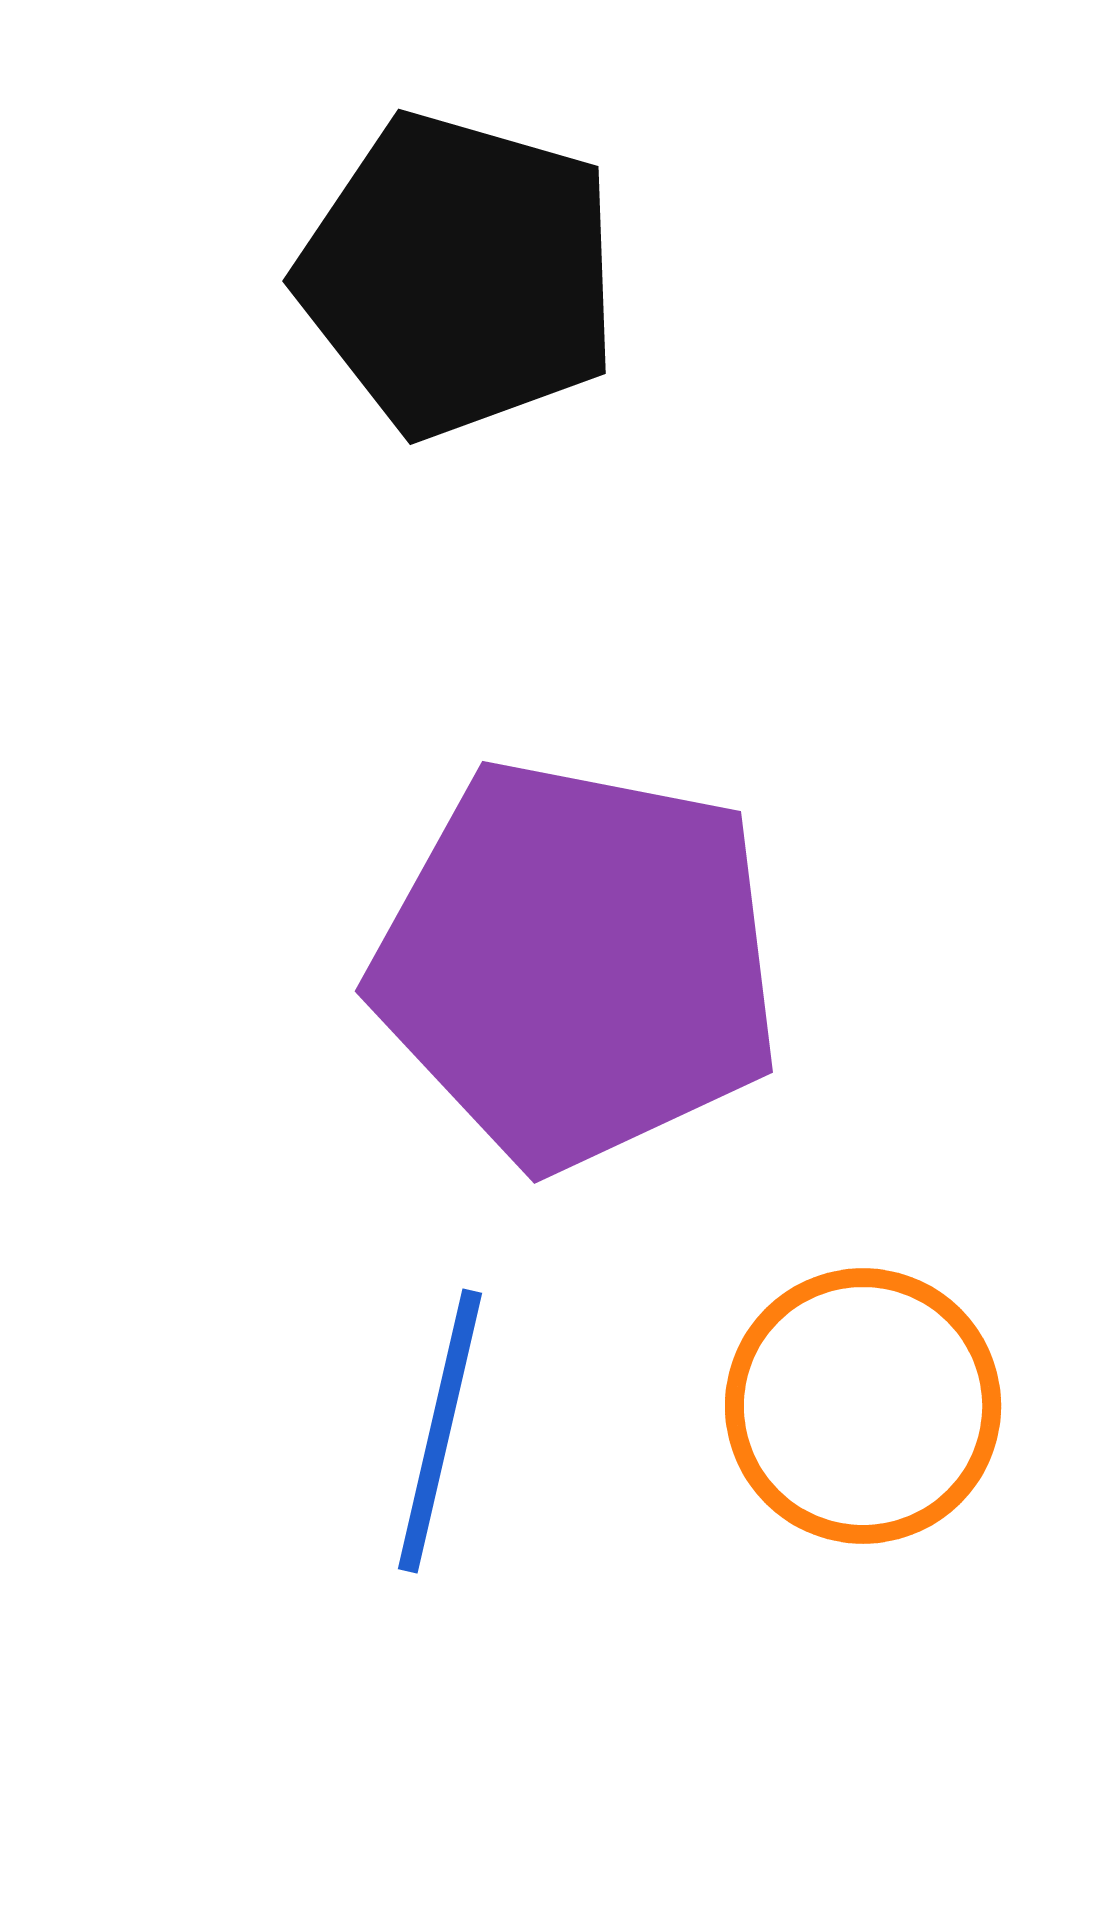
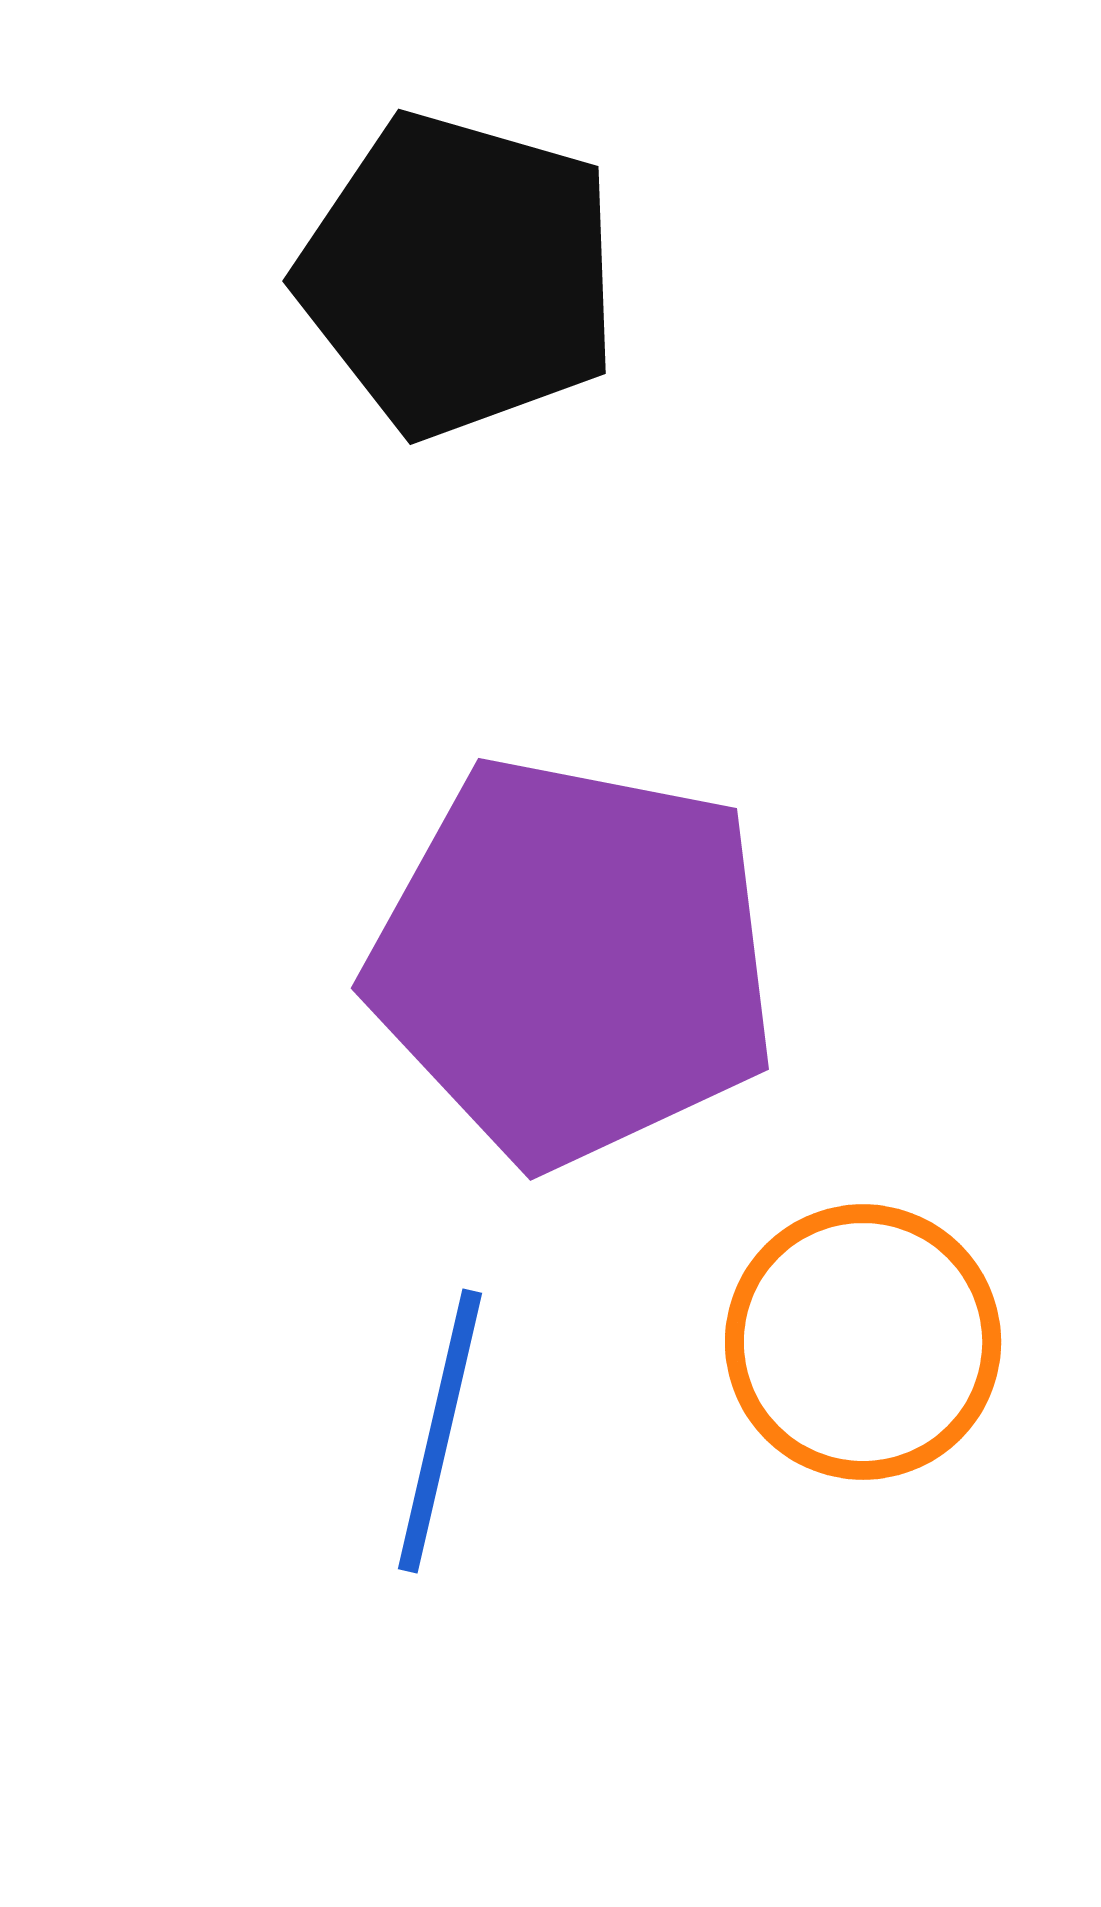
purple pentagon: moved 4 px left, 3 px up
orange circle: moved 64 px up
